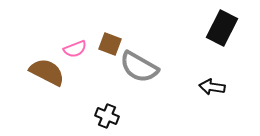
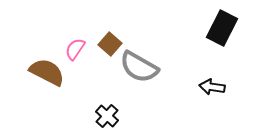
brown square: rotated 20 degrees clockwise
pink semicircle: rotated 145 degrees clockwise
black cross: rotated 20 degrees clockwise
